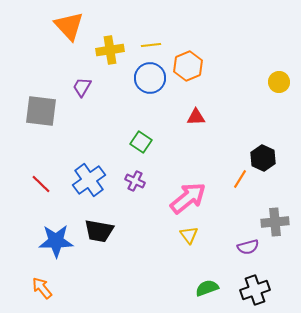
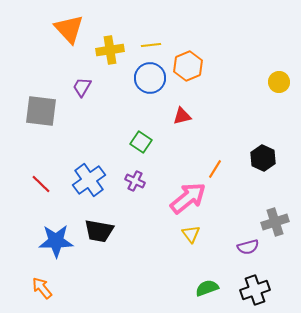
orange triangle: moved 3 px down
red triangle: moved 14 px left, 1 px up; rotated 12 degrees counterclockwise
orange line: moved 25 px left, 10 px up
gray cross: rotated 12 degrees counterclockwise
yellow triangle: moved 2 px right, 1 px up
